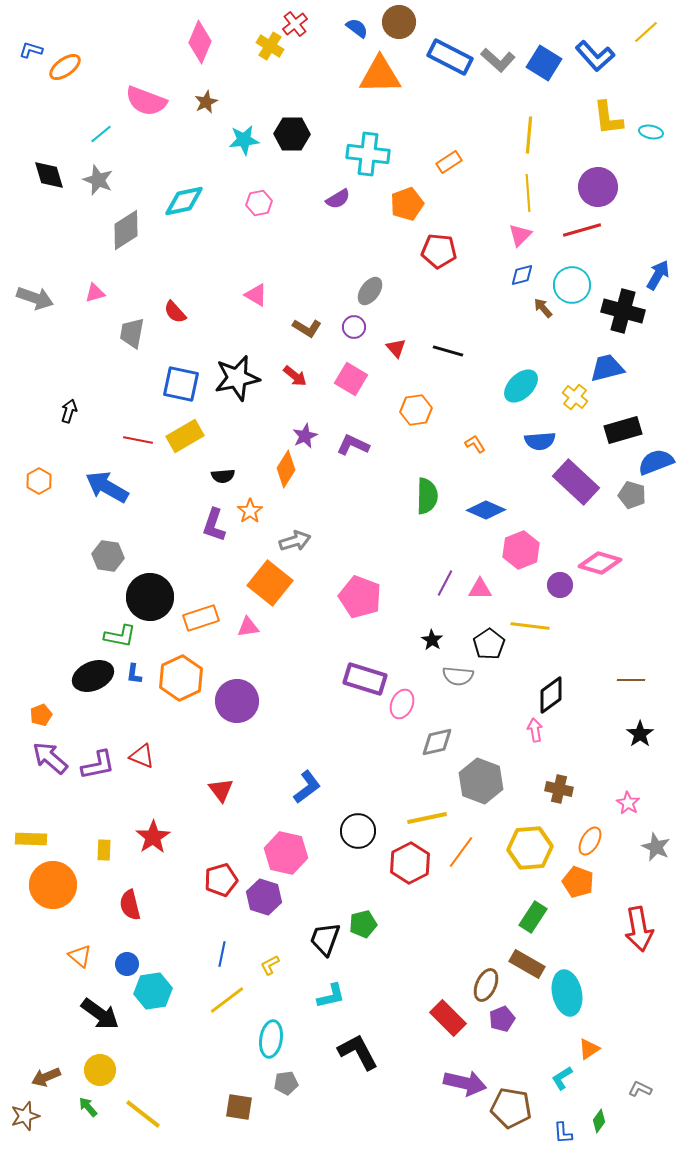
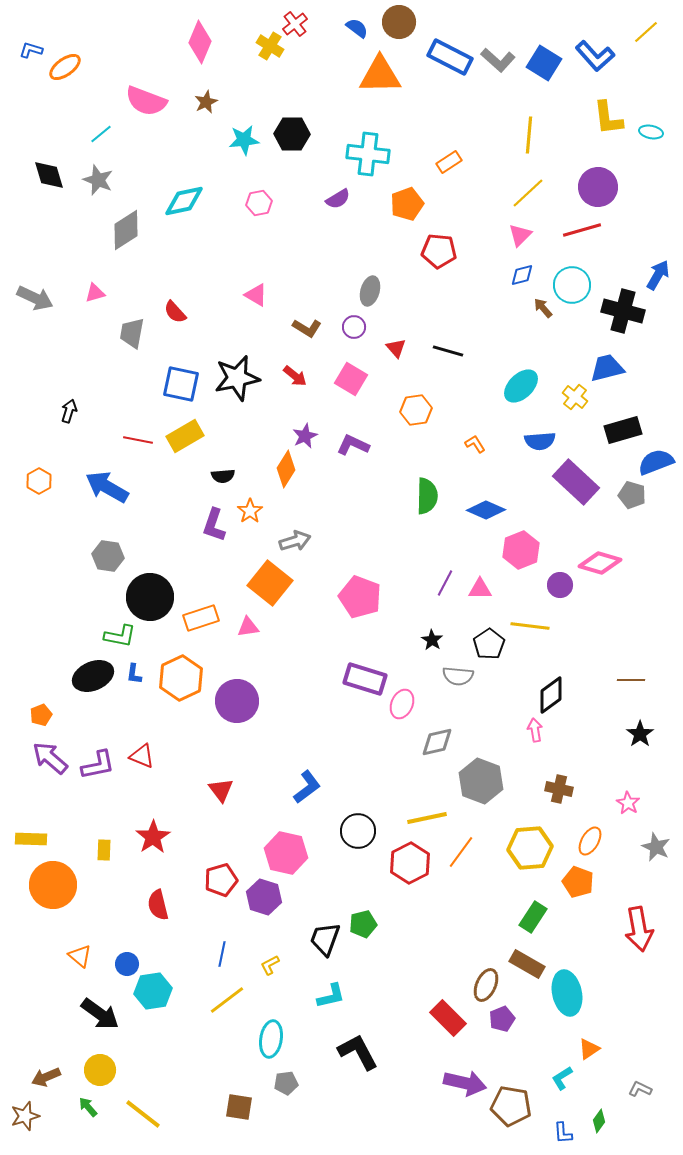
yellow line at (528, 193): rotated 51 degrees clockwise
gray ellipse at (370, 291): rotated 20 degrees counterclockwise
gray arrow at (35, 298): rotated 6 degrees clockwise
red semicircle at (130, 905): moved 28 px right
brown pentagon at (511, 1108): moved 2 px up
